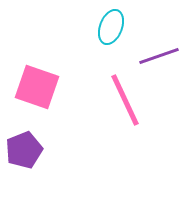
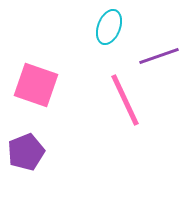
cyan ellipse: moved 2 px left
pink square: moved 1 px left, 2 px up
purple pentagon: moved 2 px right, 2 px down
